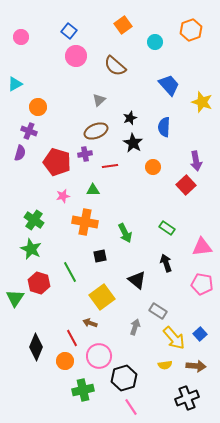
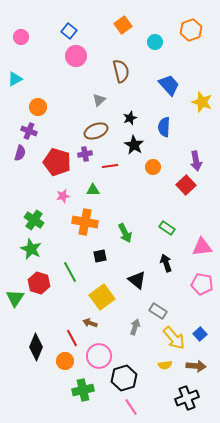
brown semicircle at (115, 66): moved 6 px right, 5 px down; rotated 145 degrees counterclockwise
cyan triangle at (15, 84): moved 5 px up
black star at (133, 143): moved 1 px right, 2 px down
